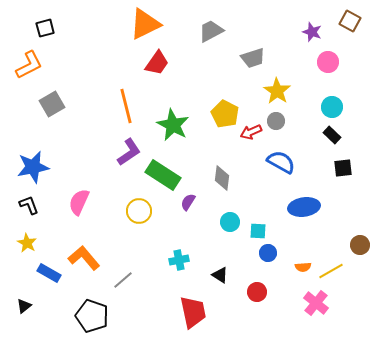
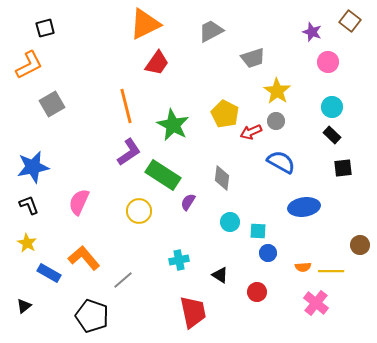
brown square at (350, 21): rotated 10 degrees clockwise
yellow line at (331, 271): rotated 30 degrees clockwise
